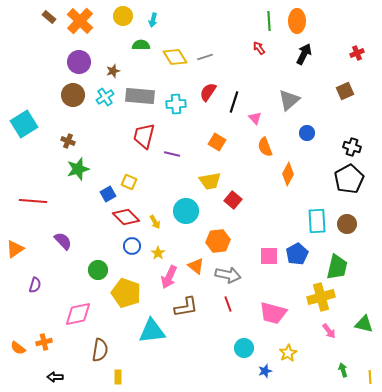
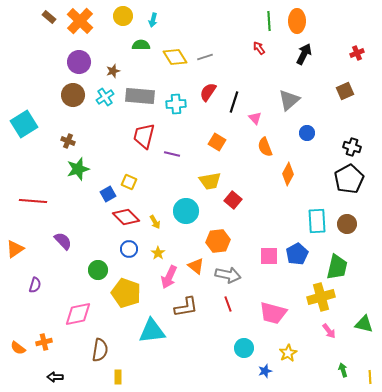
blue circle at (132, 246): moved 3 px left, 3 px down
